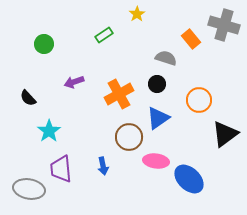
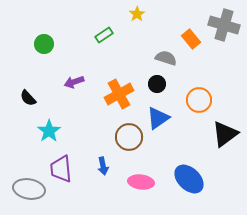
pink ellipse: moved 15 px left, 21 px down
